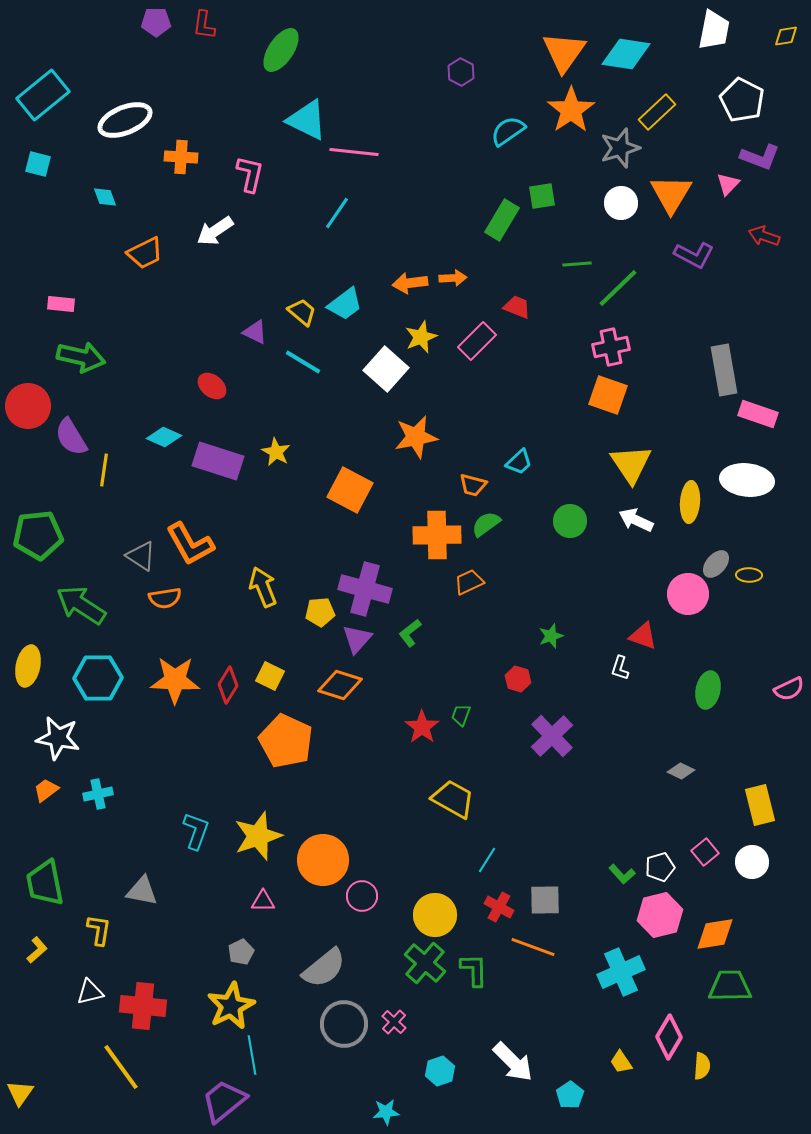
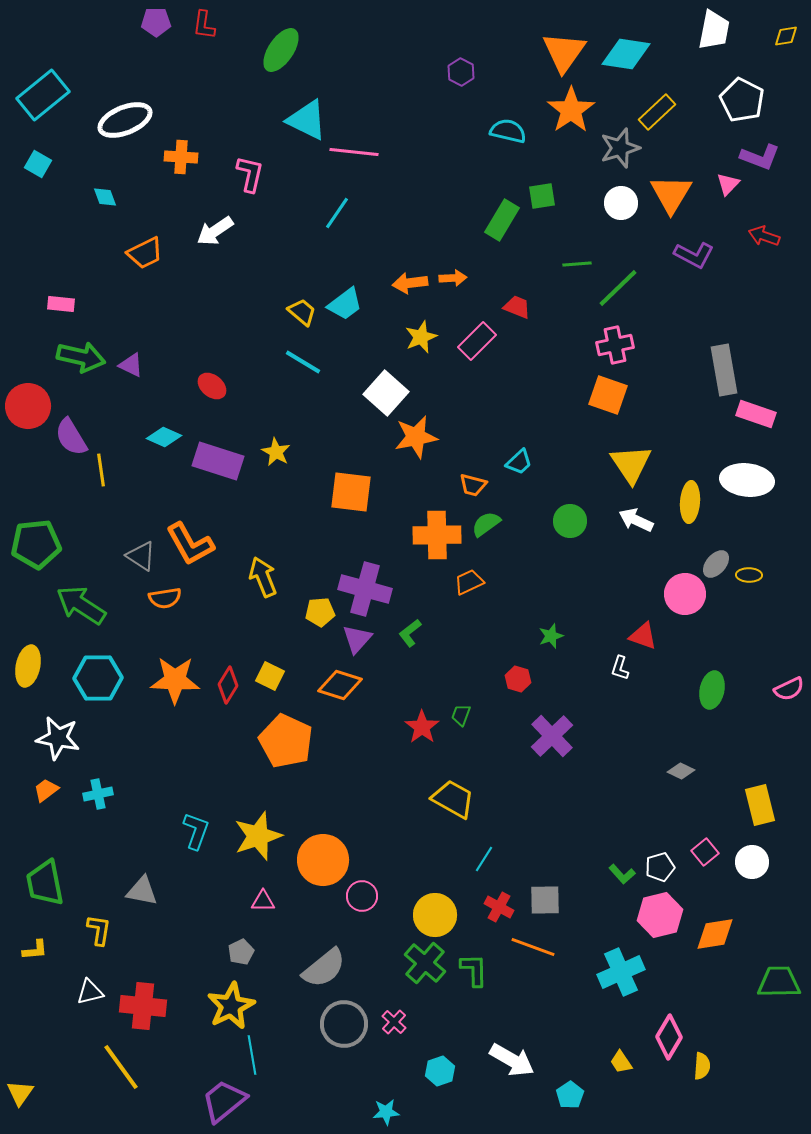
cyan semicircle at (508, 131): rotated 48 degrees clockwise
cyan square at (38, 164): rotated 16 degrees clockwise
purple triangle at (255, 332): moved 124 px left, 33 px down
pink cross at (611, 347): moved 4 px right, 2 px up
white square at (386, 369): moved 24 px down
pink rectangle at (758, 414): moved 2 px left
yellow line at (104, 470): moved 3 px left; rotated 16 degrees counterclockwise
orange square at (350, 490): moved 1 px right, 2 px down; rotated 21 degrees counterclockwise
green pentagon at (38, 535): moved 2 px left, 9 px down
yellow arrow at (263, 587): moved 10 px up
pink circle at (688, 594): moved 3 px left
green ellipse at (708, 690): moved 4 px right
cyan line at (487, 860): moved 3 px left, 1 px up
yellow L-shape at (37, 950): moved 2 px left; rotated 36 degrees clockwise
green trapezoid at (730, 986): moved 49 px right, 4 px up
white arrow at (513, 1062): moved 1 px left, 2 px up; rotated 15 degrees counterclockwise
